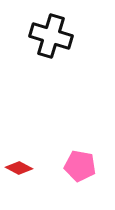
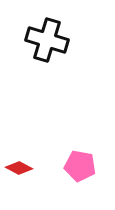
black cross: moved 4 px left, 4 px down
